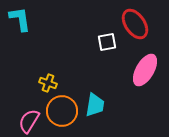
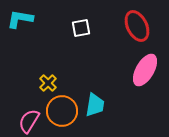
cyan L-shape: rotated 72 degrees counterclockwise
red ellipse: moved 2 px right, 2 px down; rotated 8 degrees clockwise
white square: moved 26 px left, 14 px up
yellow cross: rotated 24 degrees clockwise
